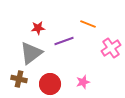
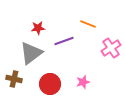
brown cross: moved 5 px left
